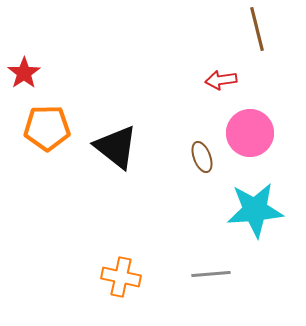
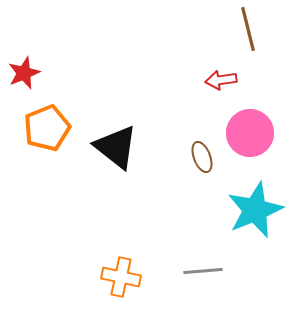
brown line: moved 9 px left
red star: rotated 12 degrees clockwise
orange pentagon: rotated 21 degrees counterclockwise
cyan star: rotated 18 degrees counterclockwise
gray line: moved 8 px left, 3 px up
